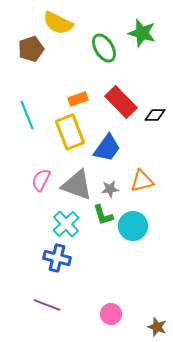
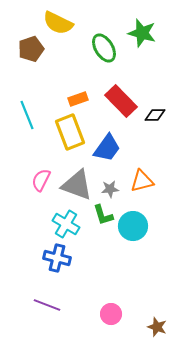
red rectangle: moved 1 px up
cyan cross: rotated 16 degrees counterclockwise
